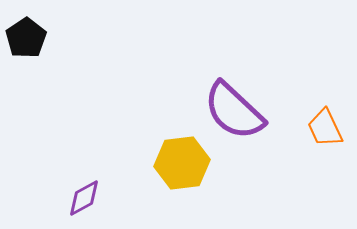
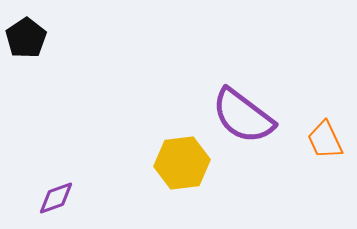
purple semicircle: moved 9 px right, 5 px down; rotated 6 degrees counterclockwise
orange trapezoid: moved 12 px down
purple diamond: moved 28 px left; rotated 9 degrees clockwise
